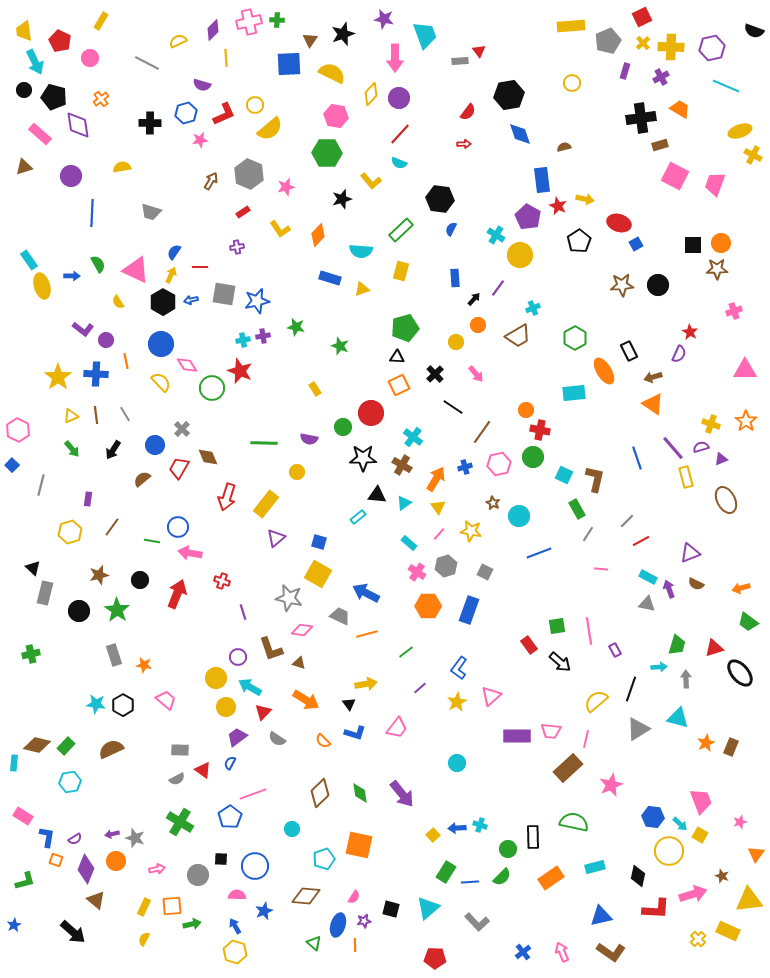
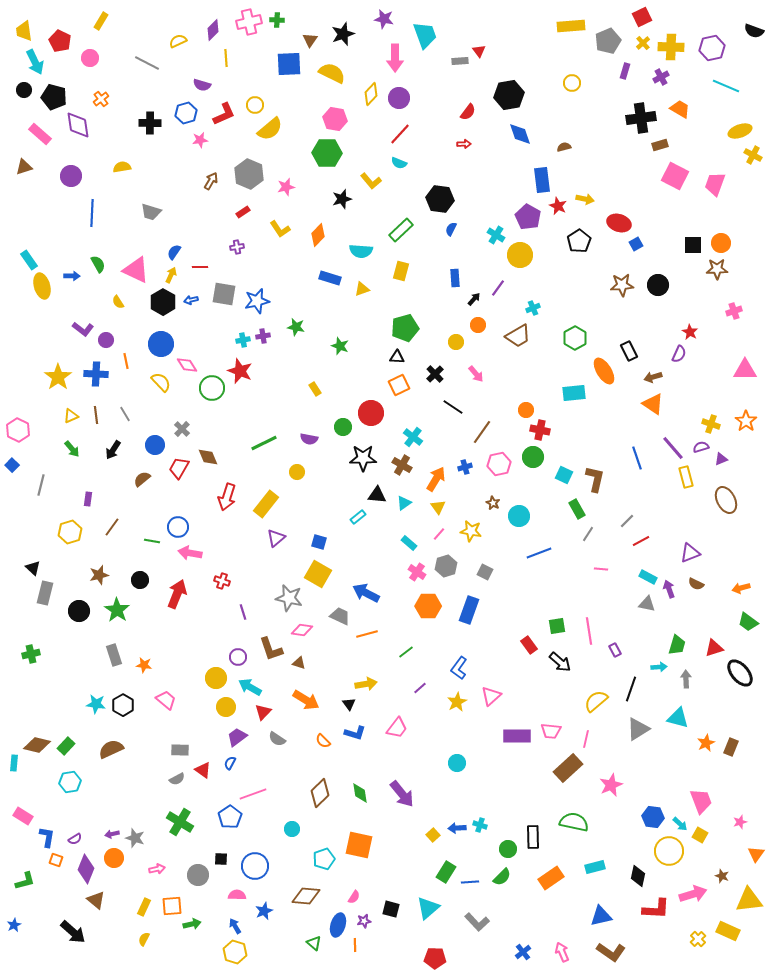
pink hexagon at (336, 116): moved 1 px left, 3 px down
green line at (264, 443): rotated 28 degrees counterclockwise
orange circle at (116, 861): moved 2 px left, 3 px up
